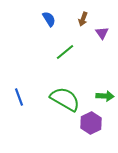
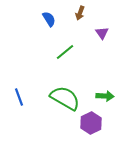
brown arrow: moved 3 px left, 6 px up
green semicircle: moved 1 px up
